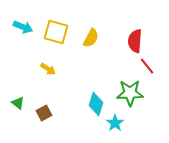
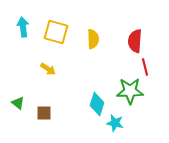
cyan arrow: rotated 120 degrees counterclockwise
yellow semicircle: moved 2 px right, 1 px down; rotated 30 degrees counterclockwise
red line: moved 2 px left, 1 px down; rotated 24 degrees clockwise
green star: moved 2 px up
cyan diamond: moved 1 px right
brown square: rotated 28 degrees clockwise
cyan star: rotated 24 degrees counterclockwise
